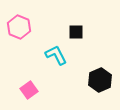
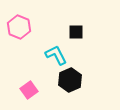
black hexagon: moved 30 px left
